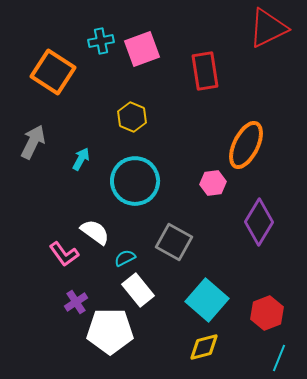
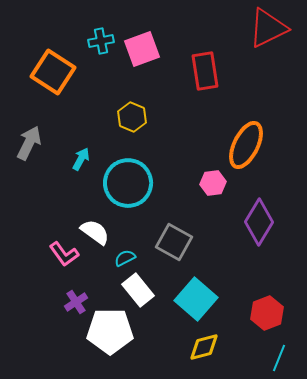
gray arrow: moved 4 px left, 1 px down
cyan circle: moved 7 px left, 2 px down
cyan square: moved 11 px left, 1 px up
